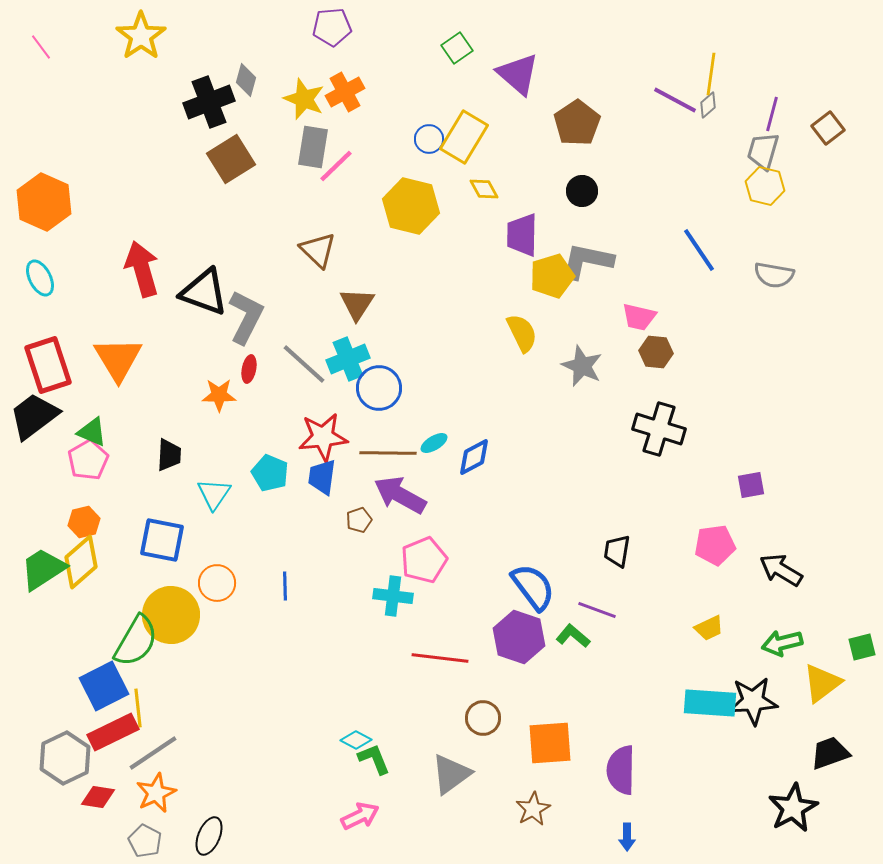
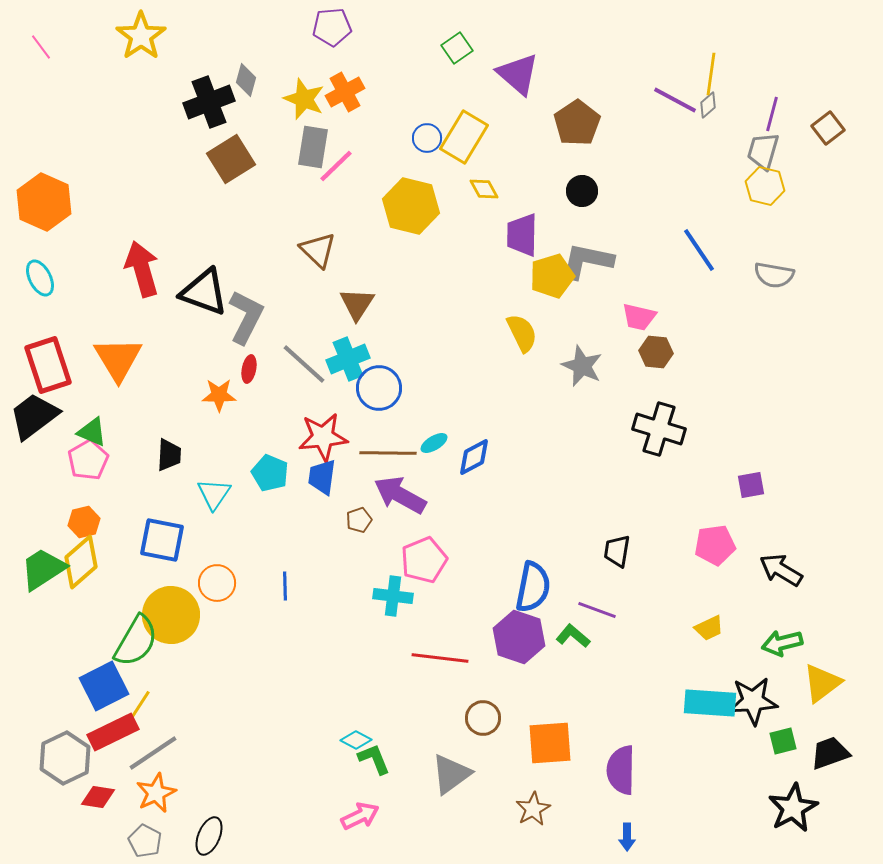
blue circle at (429, 139): moved 2 px left, 1 px up
blue semicircle at (533, 587): rotated 48 degrees clockwise
green square at (862, 647): moved 79 px left, 94 px down
yellow line at (138, 708): rotated 39 degrees clockwise
